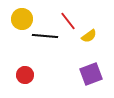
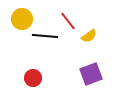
red circle: moved 8 px right, 3 px down
